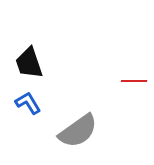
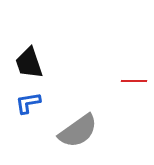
blue L-shape: rotated 68 degrees counterclockwise
